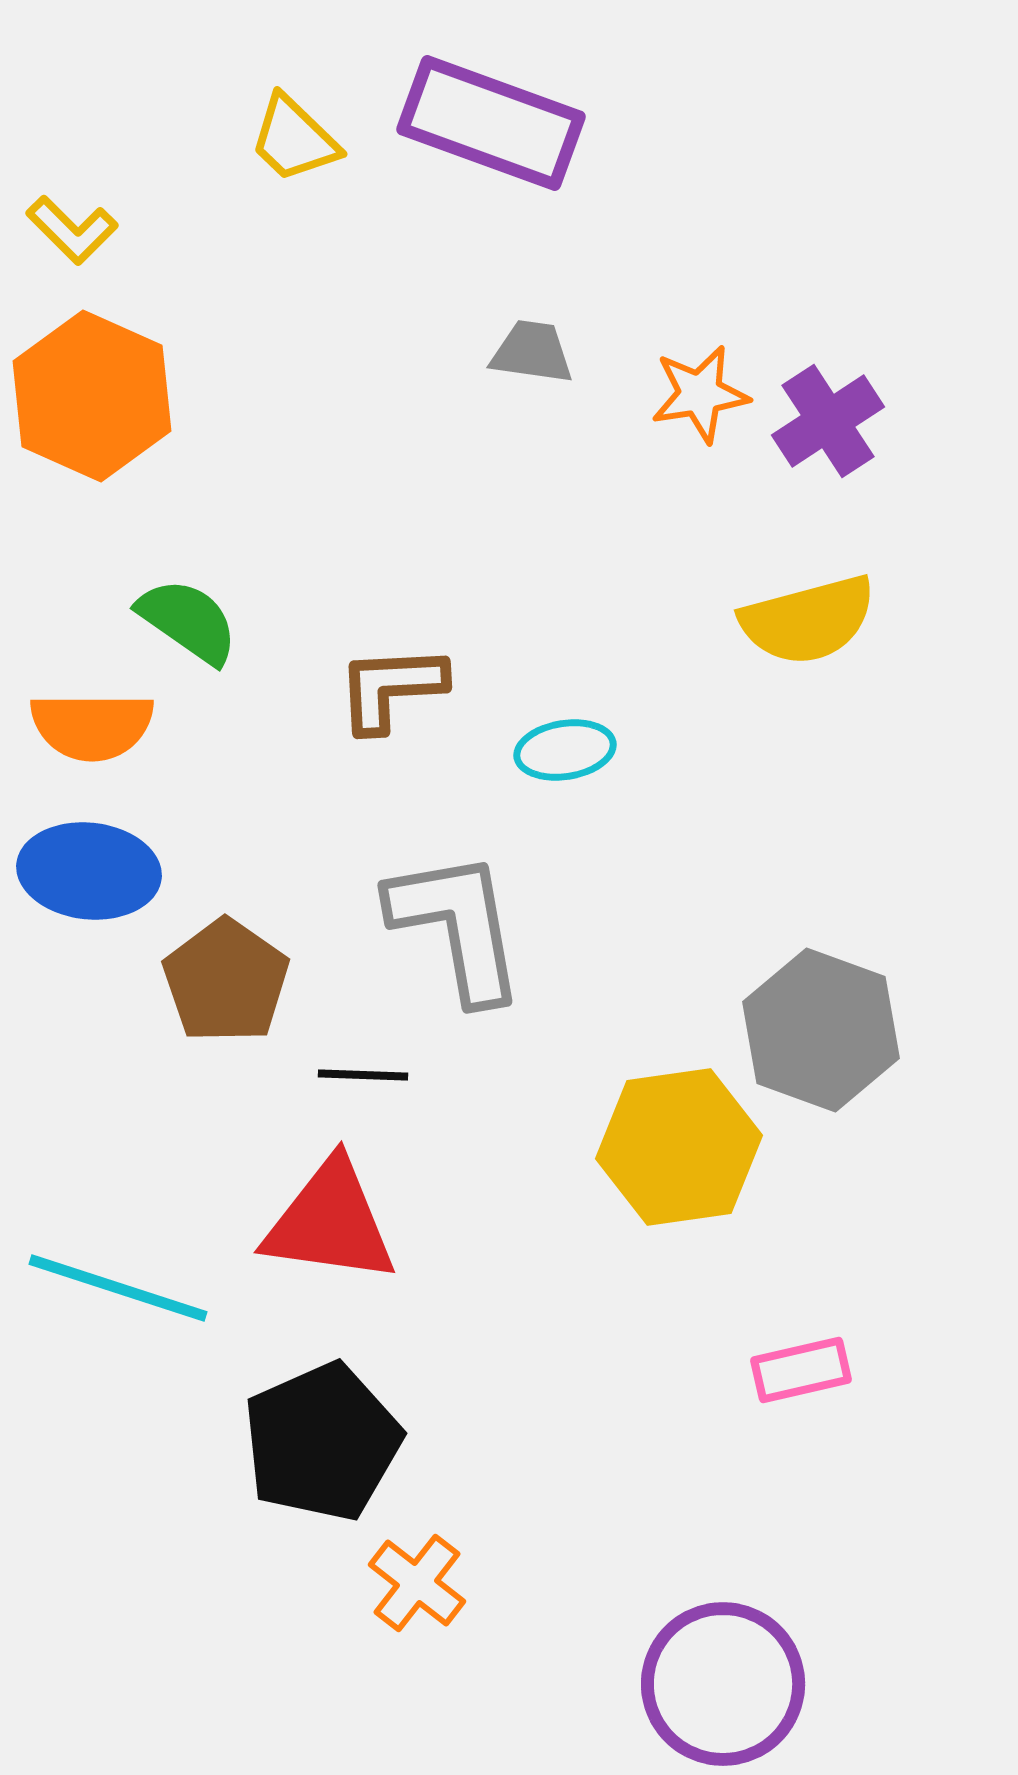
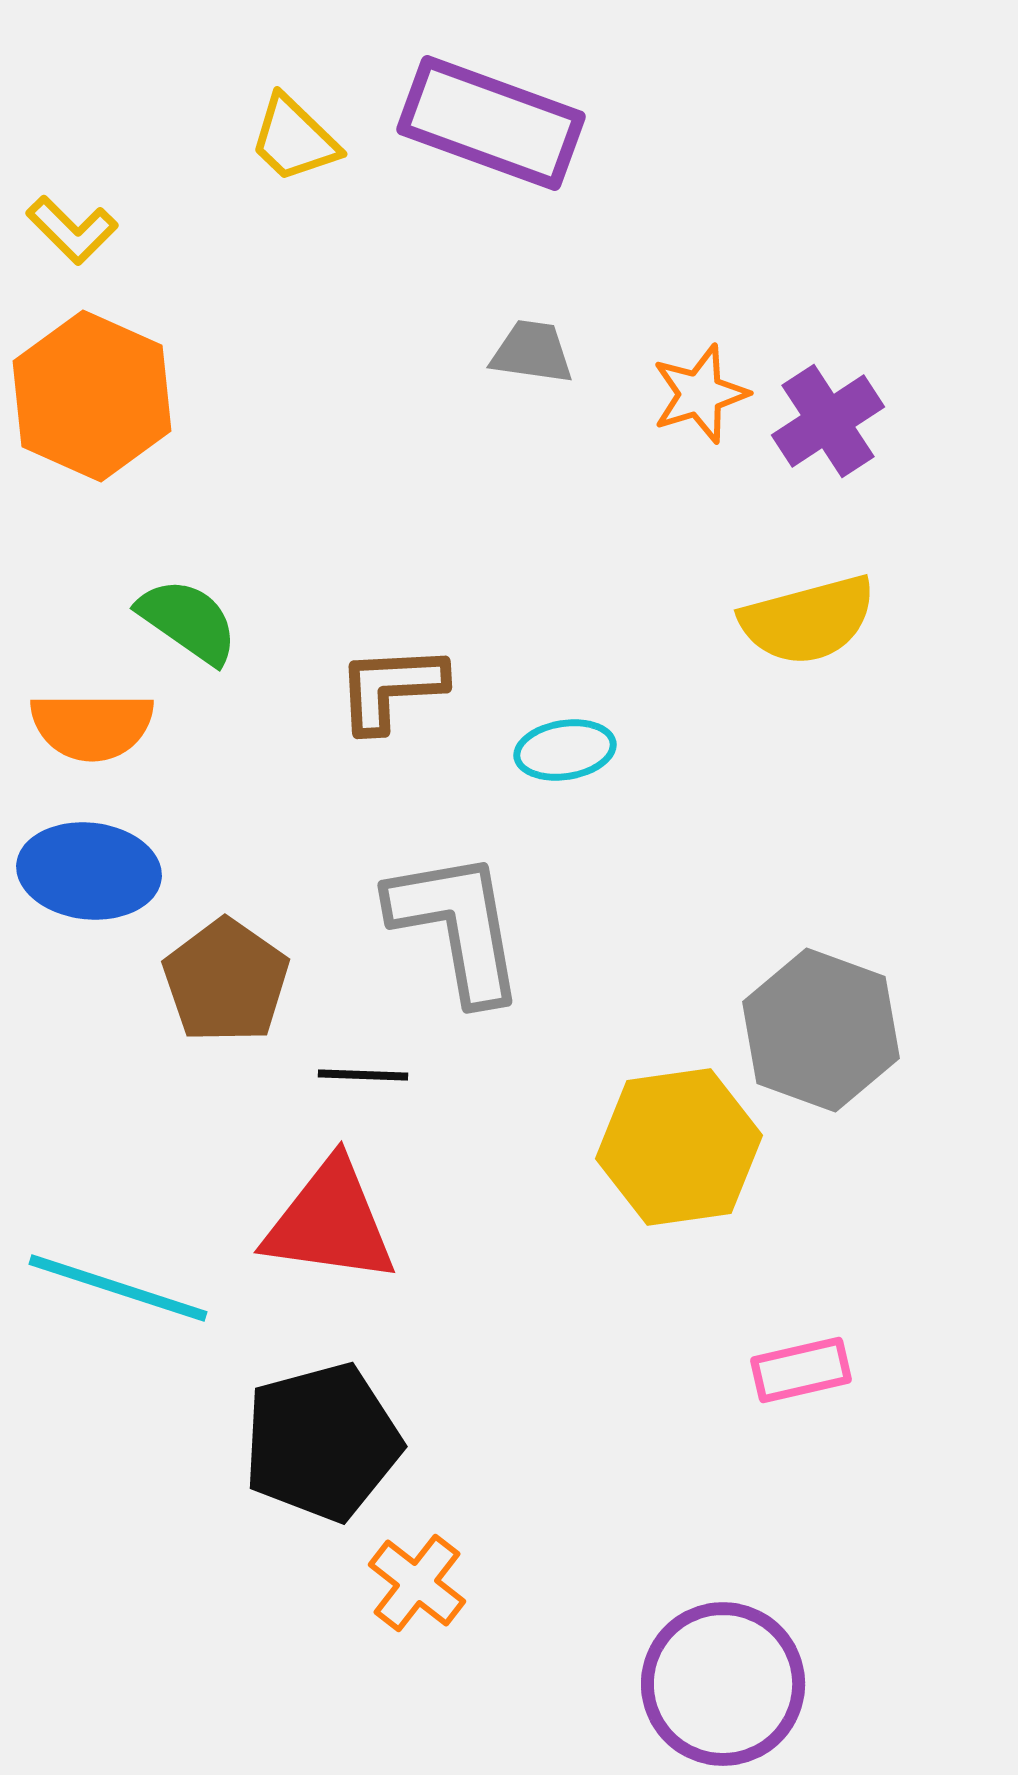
orange star: rotated 8 degrees counterclockwise
black pentagon: rotated 9 degrees clockwise
